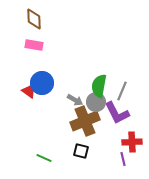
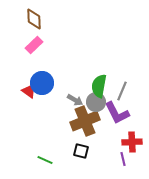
pink rectangle: rotated 54 degrees counterclockwise
green line: moved 1 px right, 2 px down
